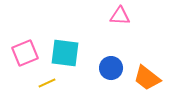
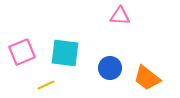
pink square: moved 3 px left, 1 px up
blue circle: moved 1 px left
yellow line: moved 1 px left, 2 px down
